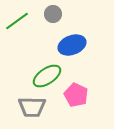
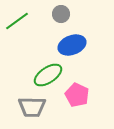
gray circle: moved 8 px right
green ellipse: moved 1 px right, 1 px up
pink pentagon: moved 1 px right
